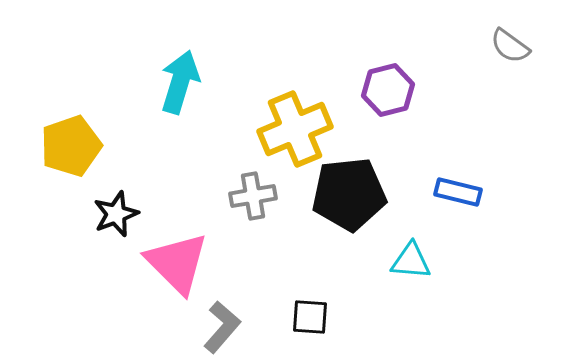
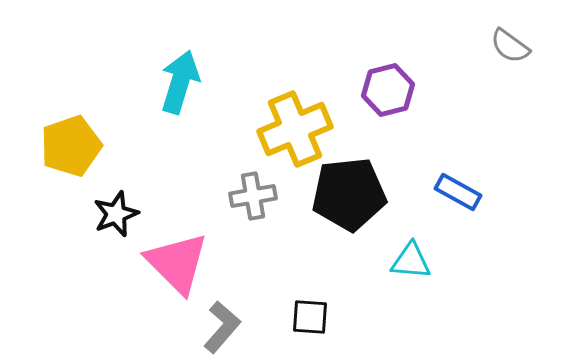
blue rectangle: rotated 15 degrees clockwise
